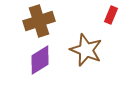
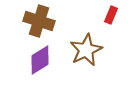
brown cross: rotated 36 degrees clockwise
brown star: rotated 24 degrees clockwise
